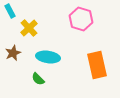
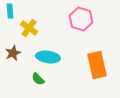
cyan rectangle: rotated 24 degrees clockwise
yellow cross: rotated 12 degrees counterclockwise
